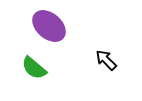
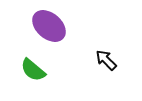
green semicircle: moved 1 px left, 2 px down
